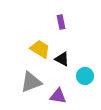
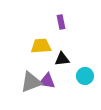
yellow trapezoid: moved 1 px right, 3 px up; rotated 35 degrees counterclockwise
black triangle: rotated 35 degrees counterclockwise
purple triangle: moved 11 px left, 15 px up
